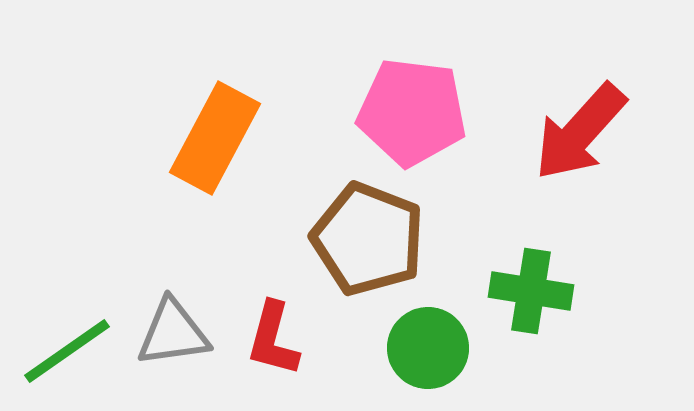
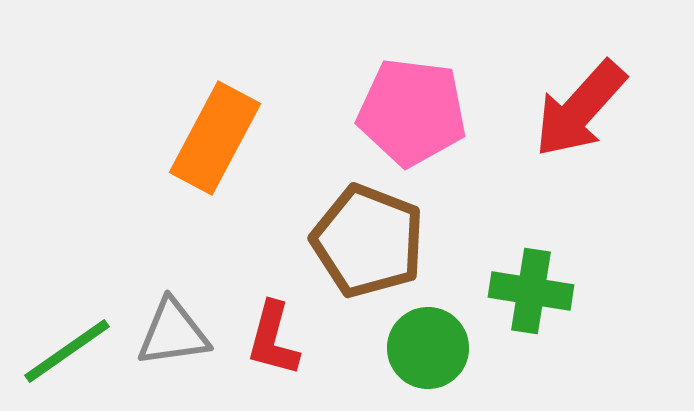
red arrow: moved 23 px up
brown pentagon: moved 2 px down
